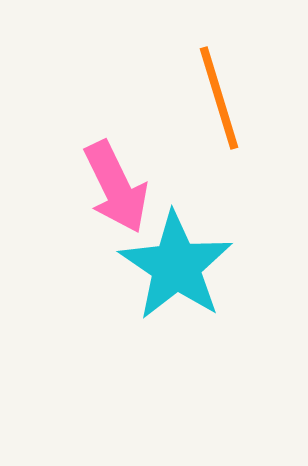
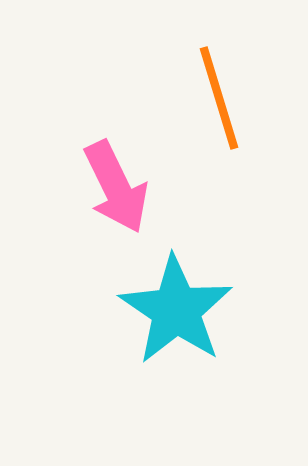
cyan star: moved 44 px down
